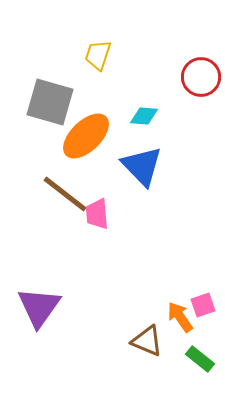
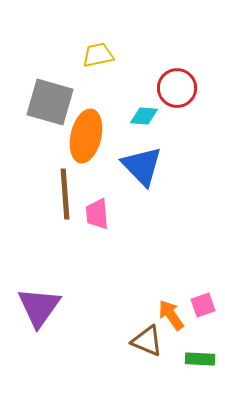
yellow trapezoid: rotated 60 degrees clockwise
red circle: moved 24 px left, 11 px down
orange ellipse: rotated 33 degrees counterclockwise
brown line: rotated 48 degrees clockwise
orange arrow: moved 9 px left, 2 px up
green rectangle: rotated 36 degrees counterclockwise
